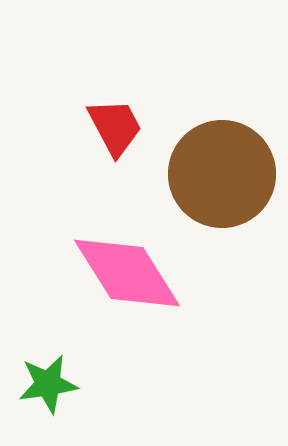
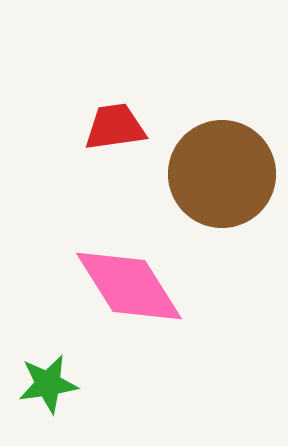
red trapezoid: rotated 70 degrees counterclockwise
pink diamond: moved 2 px right, 13 px down
